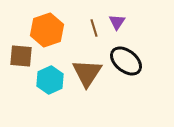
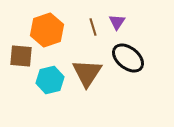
brown line: moved 1 px left, 1 px up
black ellipse: moved 2 px right, 3 px up
cyan hexagon: rotated 12 degrees clockwise
